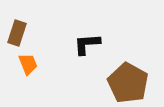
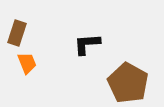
orange trapezoid: moved 1 px left, 1 px up
